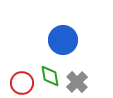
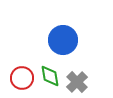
red circle: moved 5 px up
